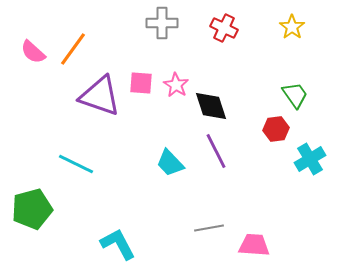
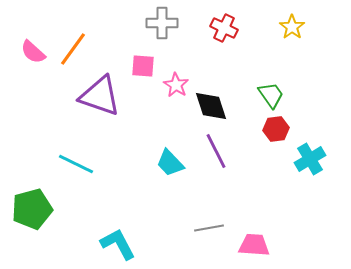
pink square: moved 2 px right, 17 px up
green trapezoid: moved 24 px left
